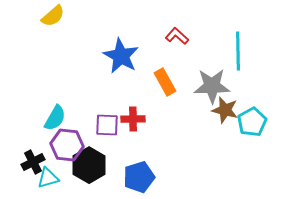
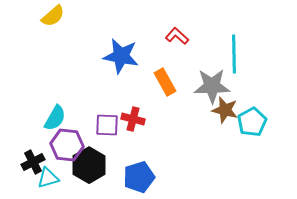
cyan line: moved 4 px left, 3 px down
blue star: rotated 18 degrees counterclockwise
red cross: rotated 15 degrees clockwise
